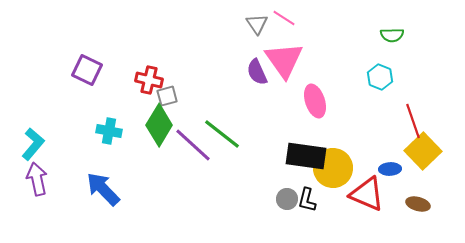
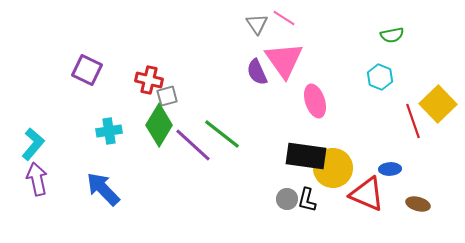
green semicircle: rotated 10 degrees counterclockwise
cyan cross: rotated 20 degrees counterclockwise
yellow square: moved 15 px right, 47 px up
